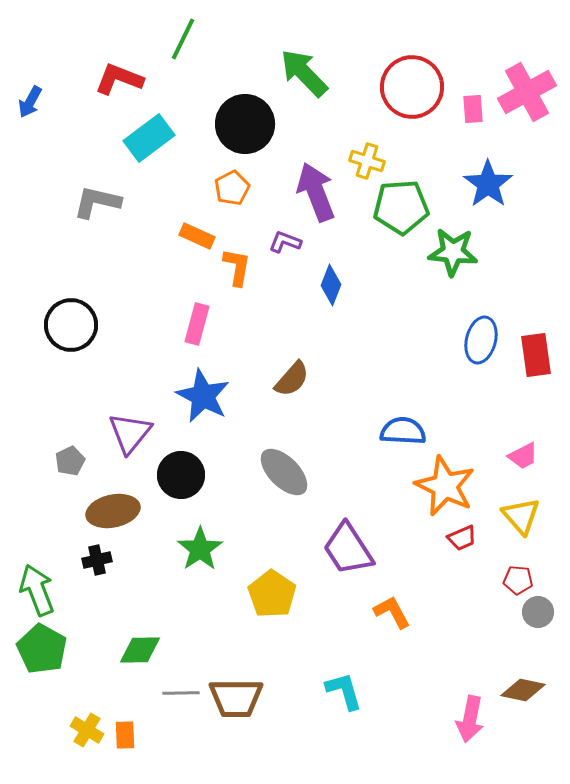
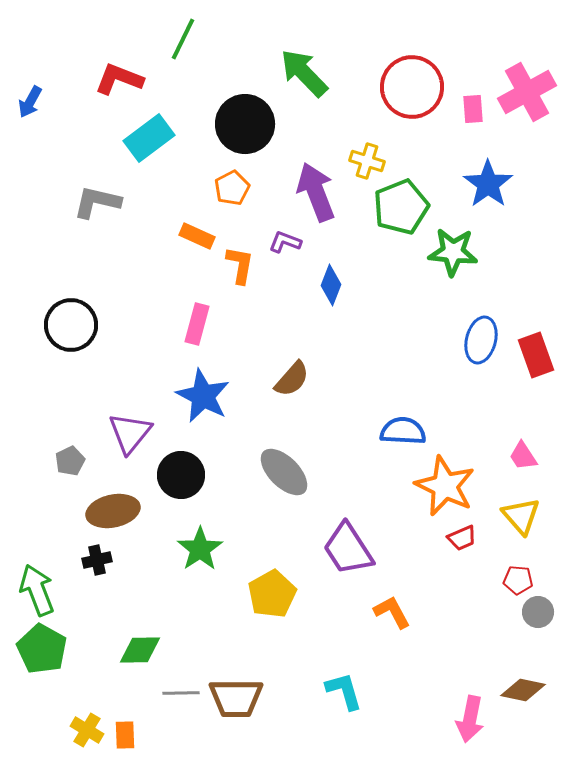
green pentagon at (401, 207): rotated 18 degrees counterclockwise
orange L-shape at (237, 267): moved 3 px right, 2 px up
red rectangle at (536, 355): rotated 12 degrees counterclockwise
pink trapezoid at (523, 456): rotated 84 degrees clockwise
yellow pentagon at (272, 594): rotated 9 degrees clockwise
